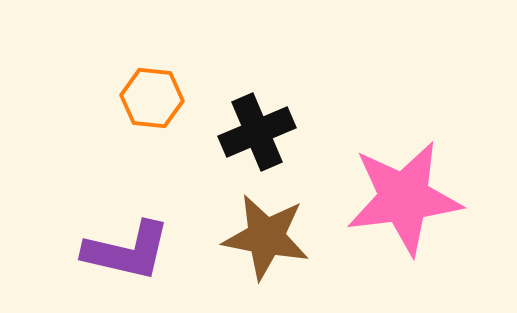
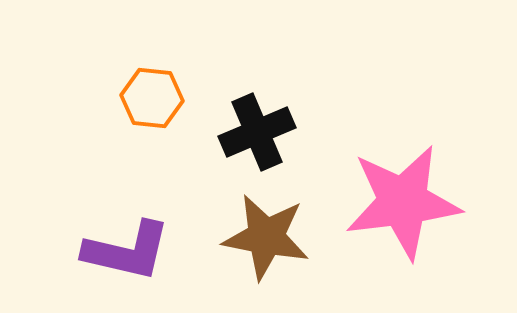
pink star: moved 1 px left, 4 px down
